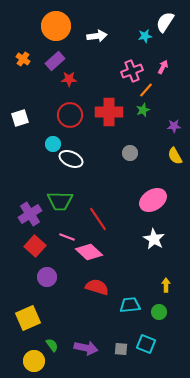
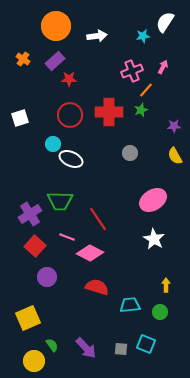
cyan star: moved 2 px left
green star: moved 2 px left
pink diamond: moved 1 px right, 1 px down; rotated 16 degrees counterclockwise
green circle: moved 1 px right
purple arrow: rotated 35 degrees clockwise
